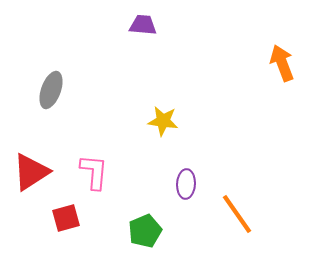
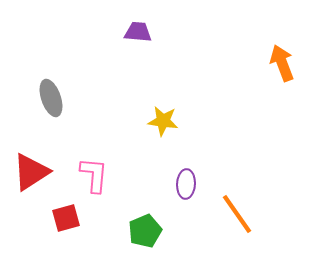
purple trapezoid: moved 5 px left, 7 px down
gray ellipse: moved 8 px down; rotated 39 degrees counterclockwise
pink L-shape: moved 3 px down
